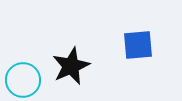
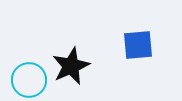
cyan circle: moved 6 px right
